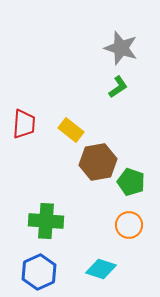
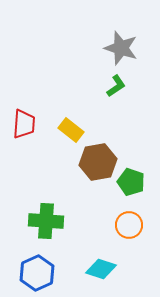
green L-shape: moved 2 px left, 1 px up
blue hexagon: moved 2 px left, 1 px down
